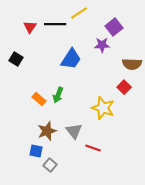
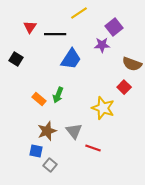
black line: moved 10 px down
brown semicircle: rotated 18 degrees clockwise
